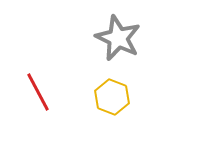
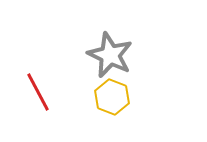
gray star: moved 8 px left, 17 px down
